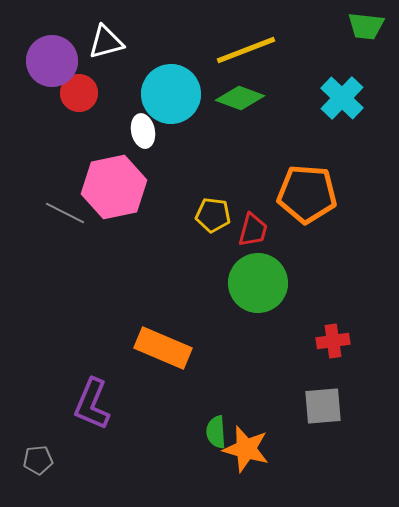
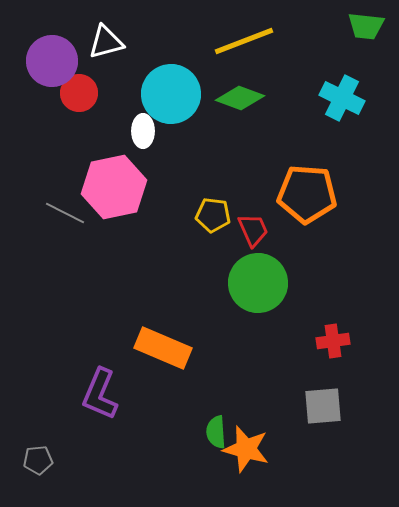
yellow line: moved 2 px left, 9 px up
cyan cross: rotated 18 degrees counterclockwise
white ellipse: rotated 12 degrees clockwise
red trapezoid: rotated 39 degrees counterclockwise
purple L-shape: moved 8 px right, 10 px up
